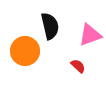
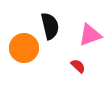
orange circle: moved 1 px left, 3 px up
